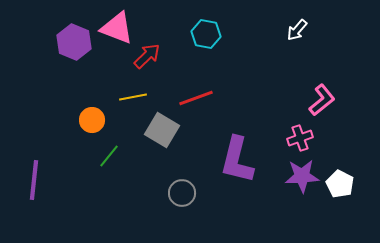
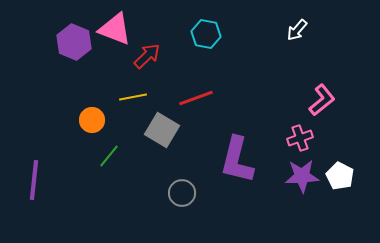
pink triangle: moved 2 px left, 1 px down
white pentagon: moved 8 px up
